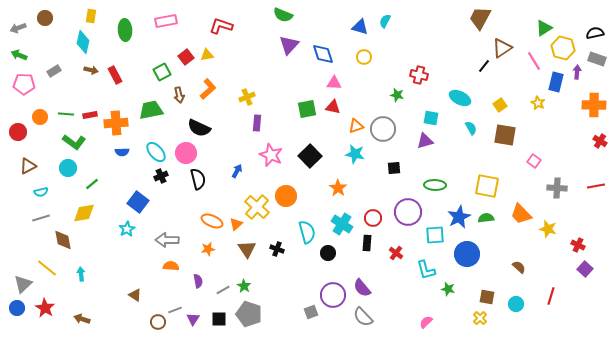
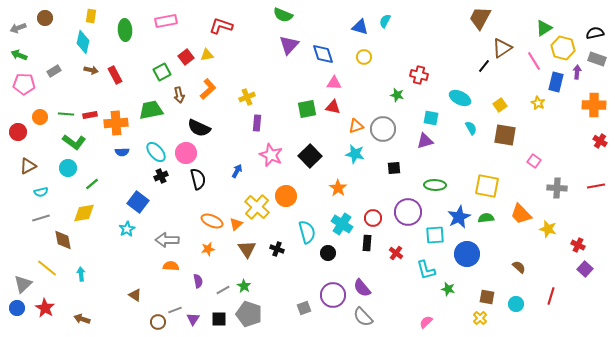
gray square at (311, 312): moved 7 px left, 4 px up
